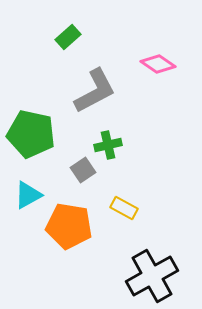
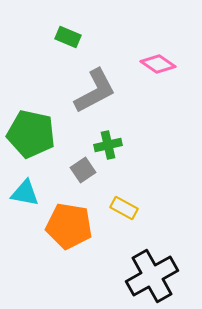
green rectangle: rotated 65 degrees clockwise
cyan triangle: moved 3 px left, 2 px up; rotated 40 degrees clockwise
